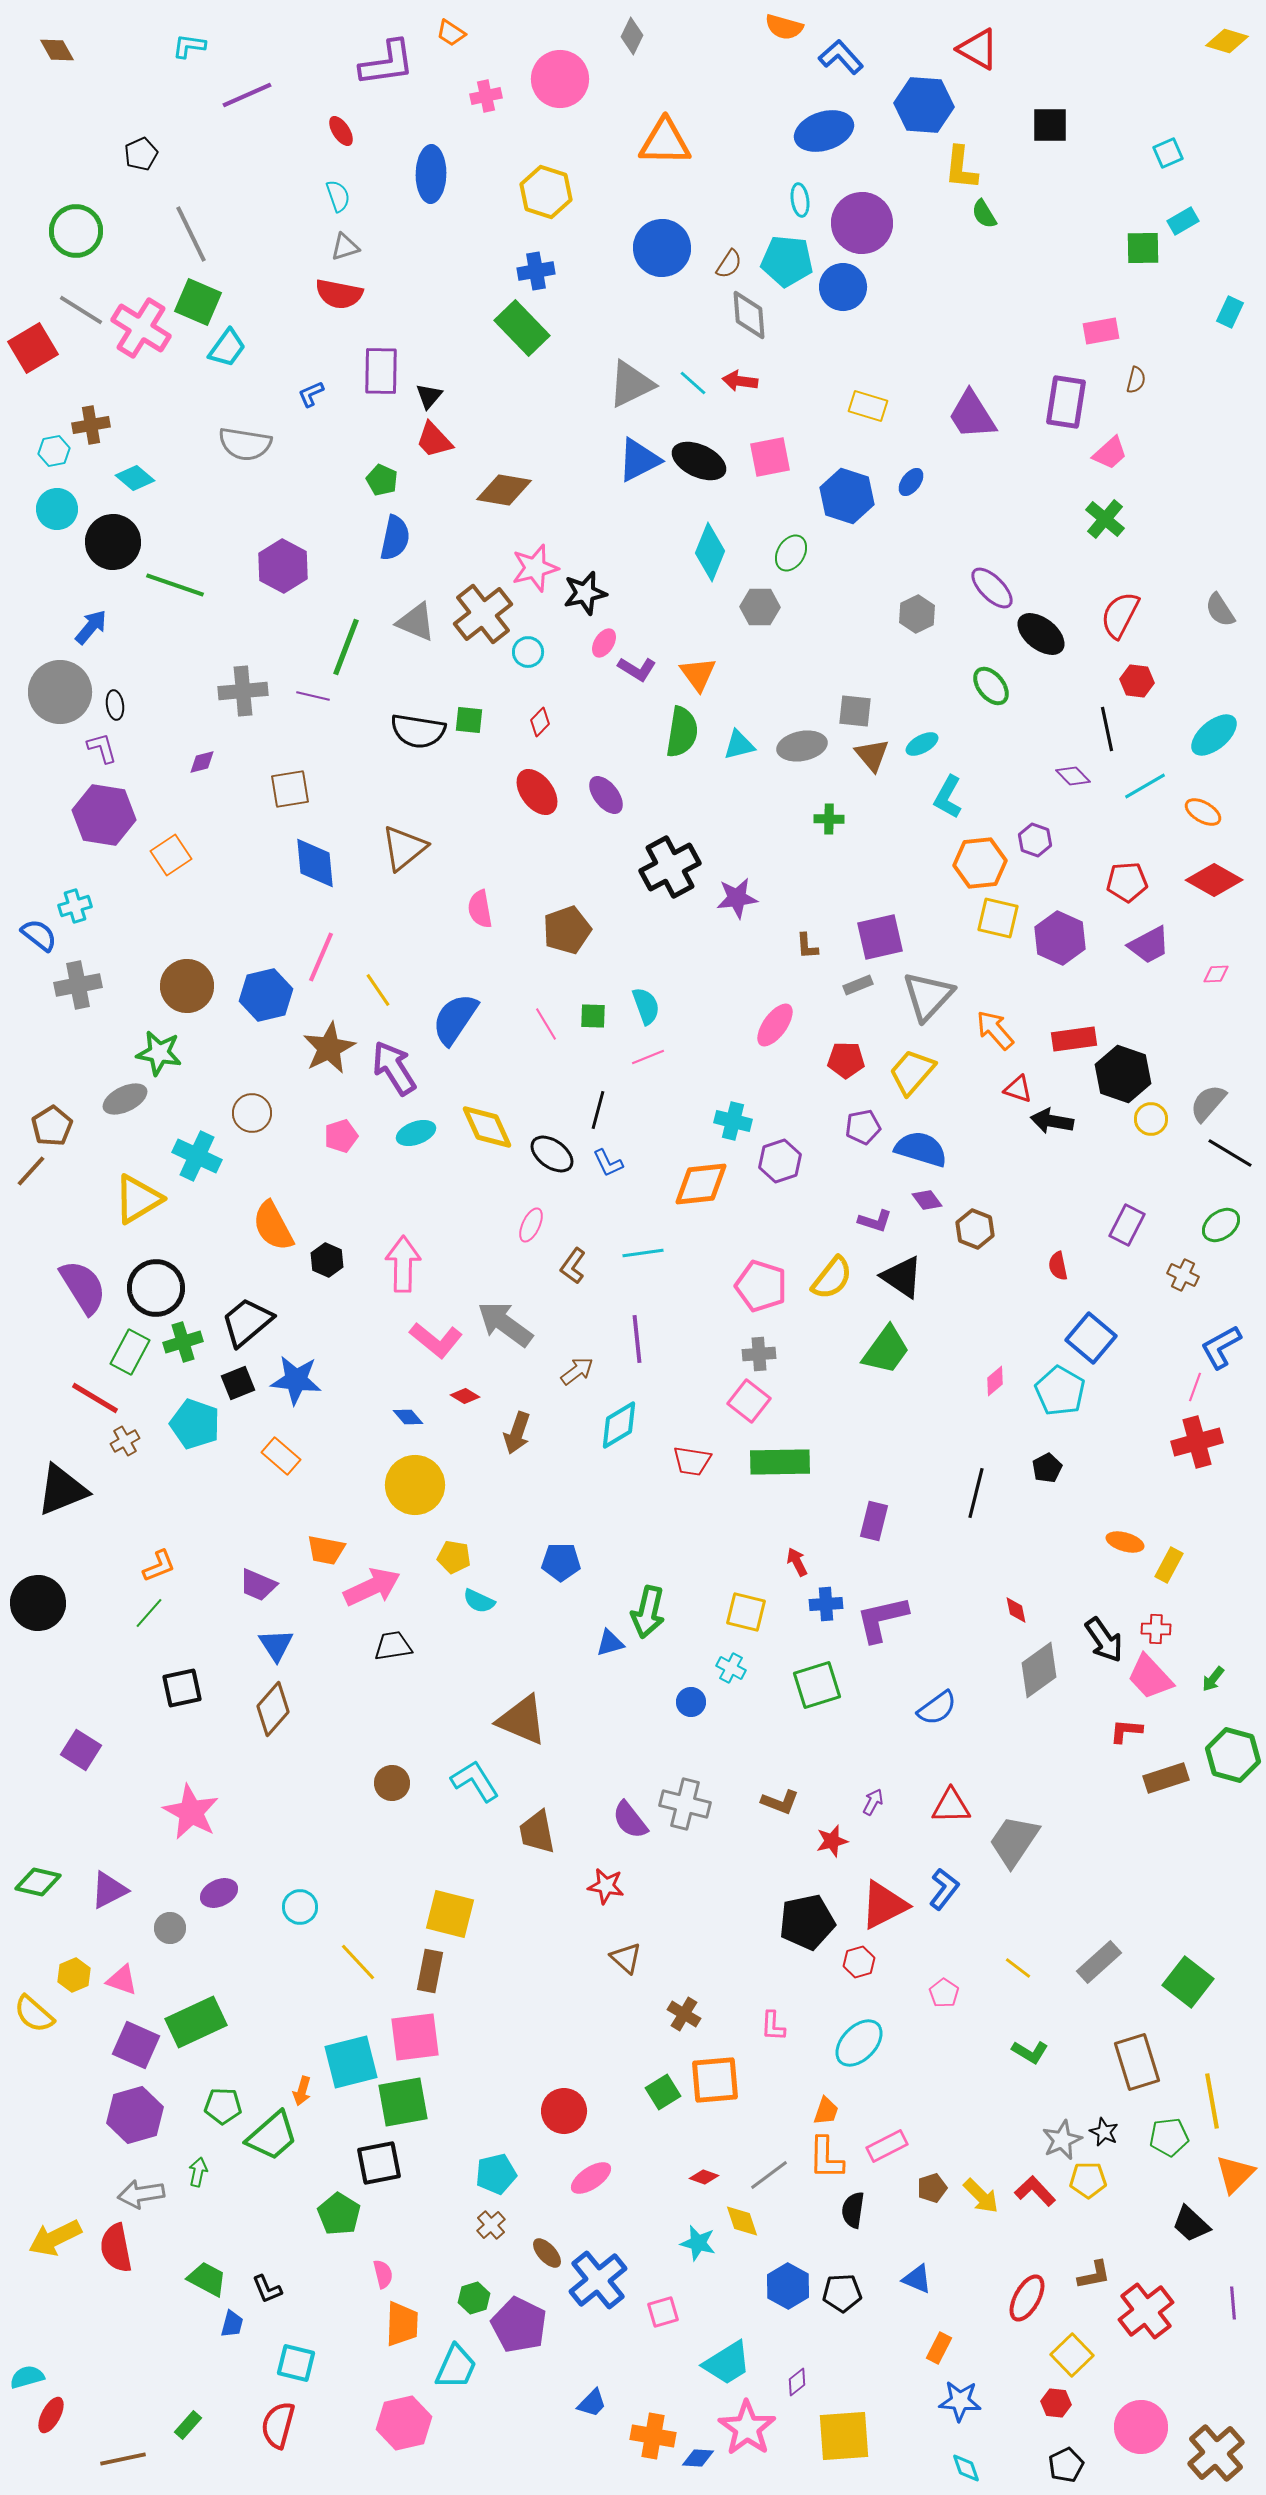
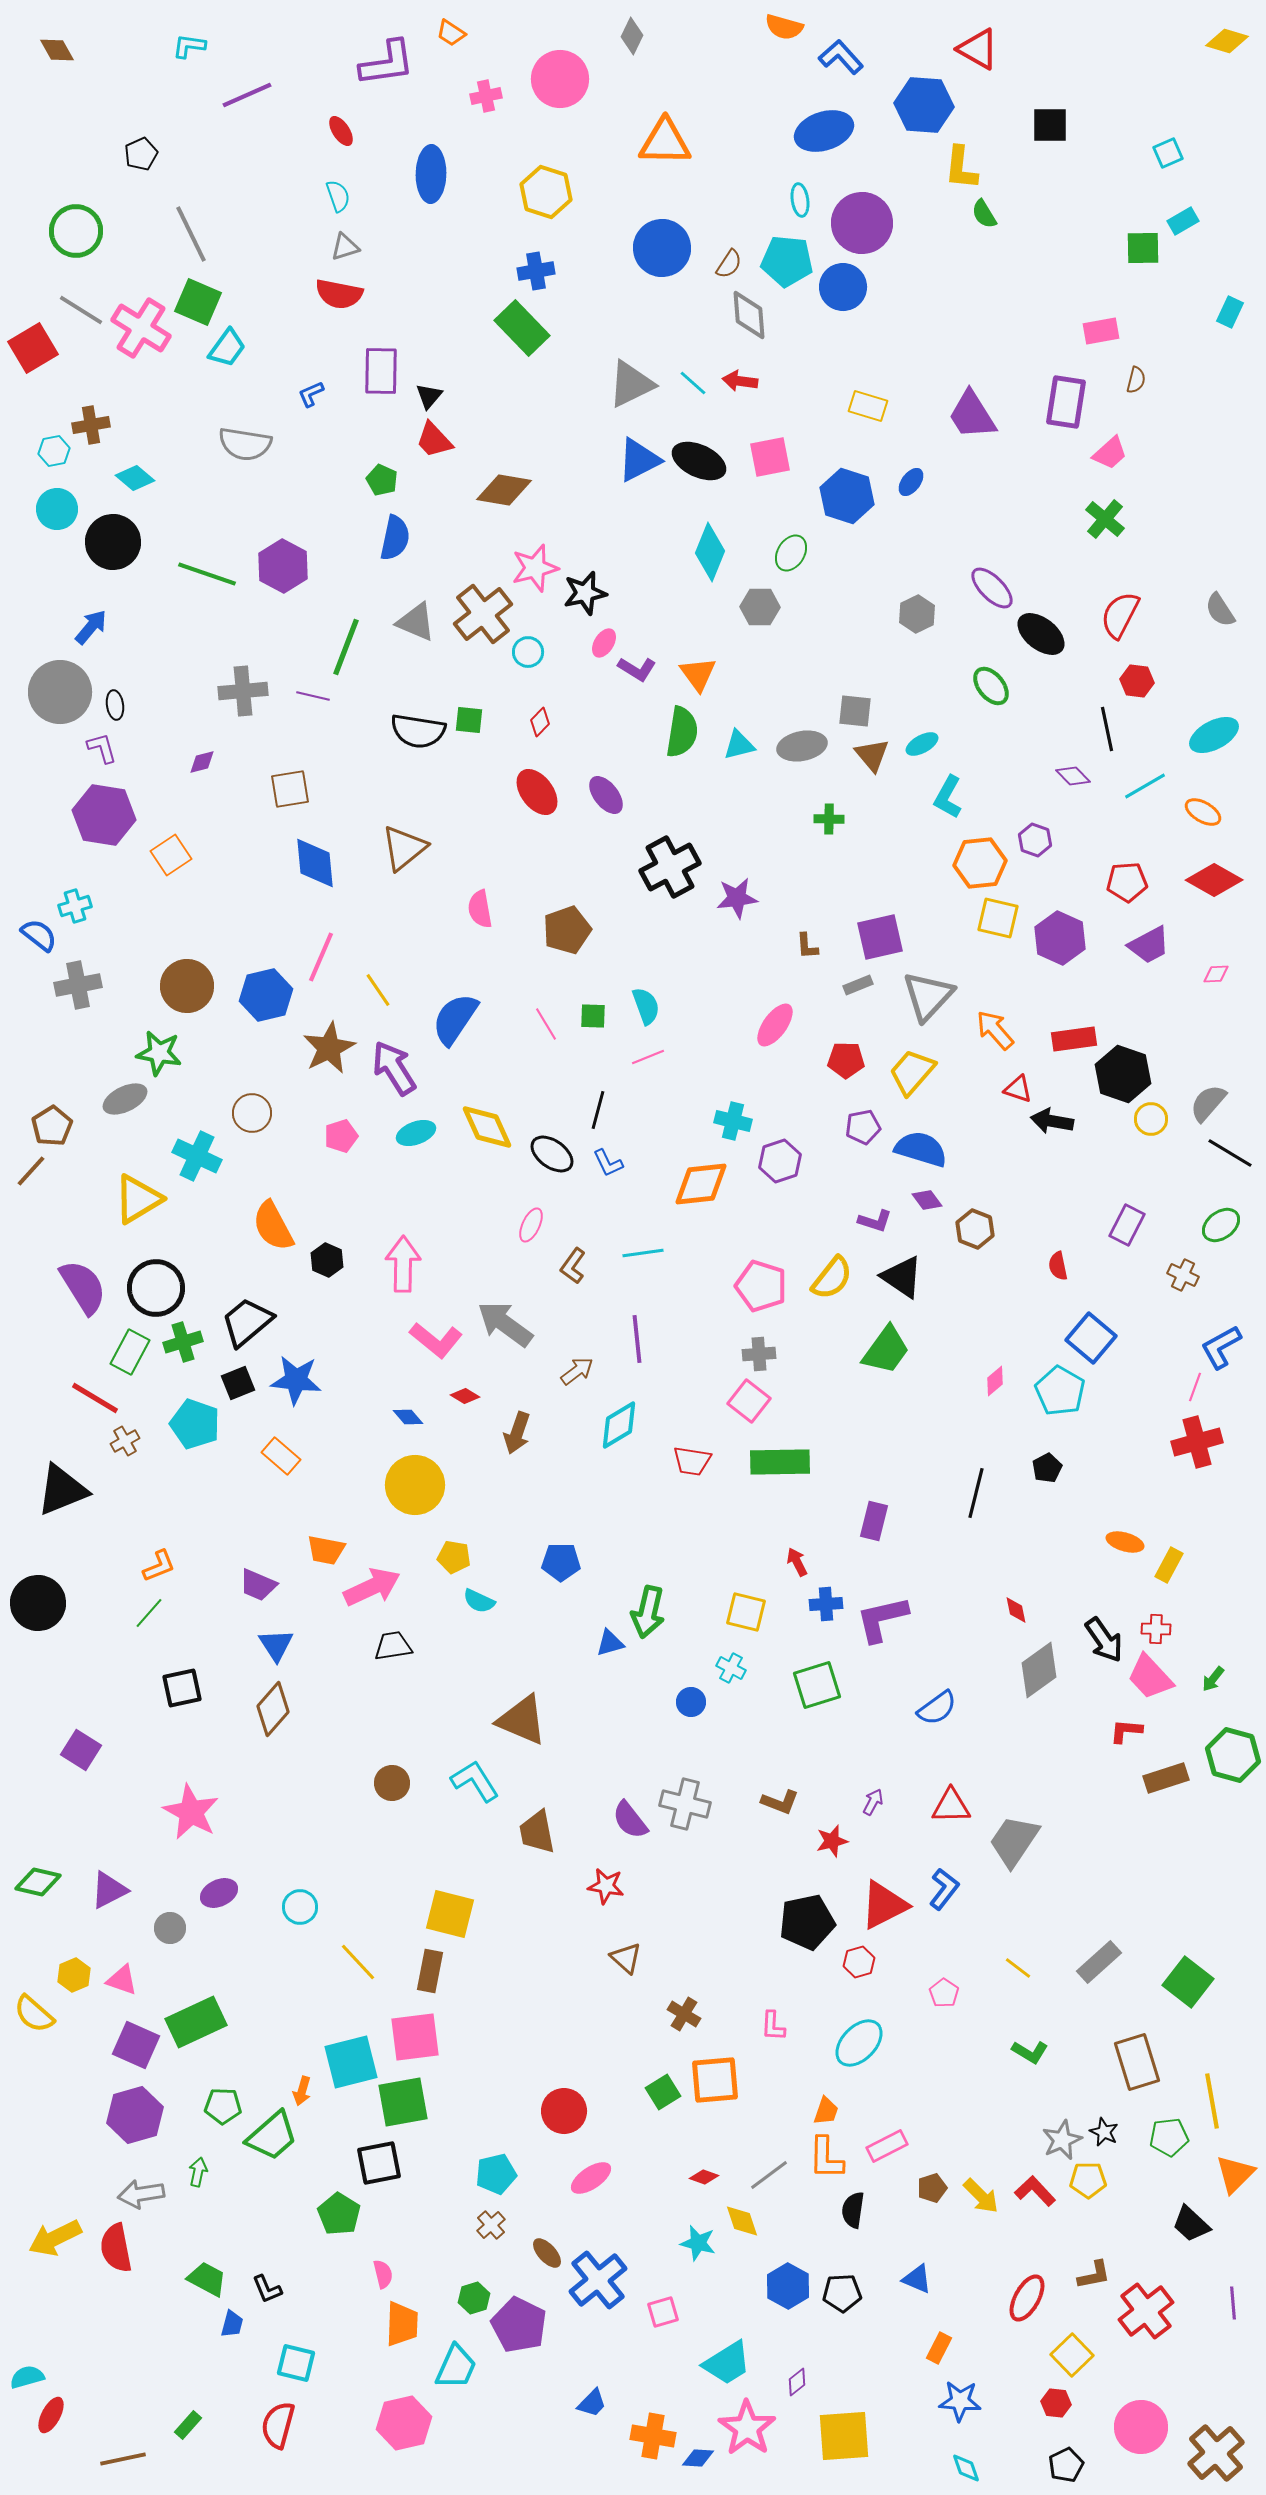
green line at (175, 585): moved 32 px right, 11 px up
cyan ellipse at (1214, 735): rotated 12 degrees clockwise
